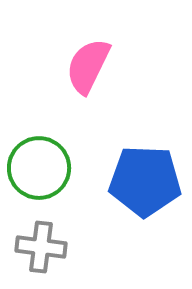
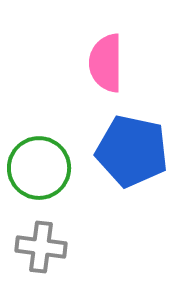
pink semicircle: moved 18 px right, 3 px up; rotated 26 degrees counterclockwise
blue pentagon: moved 13 px left, 30 px up; rotated 10 degrees clockwise
